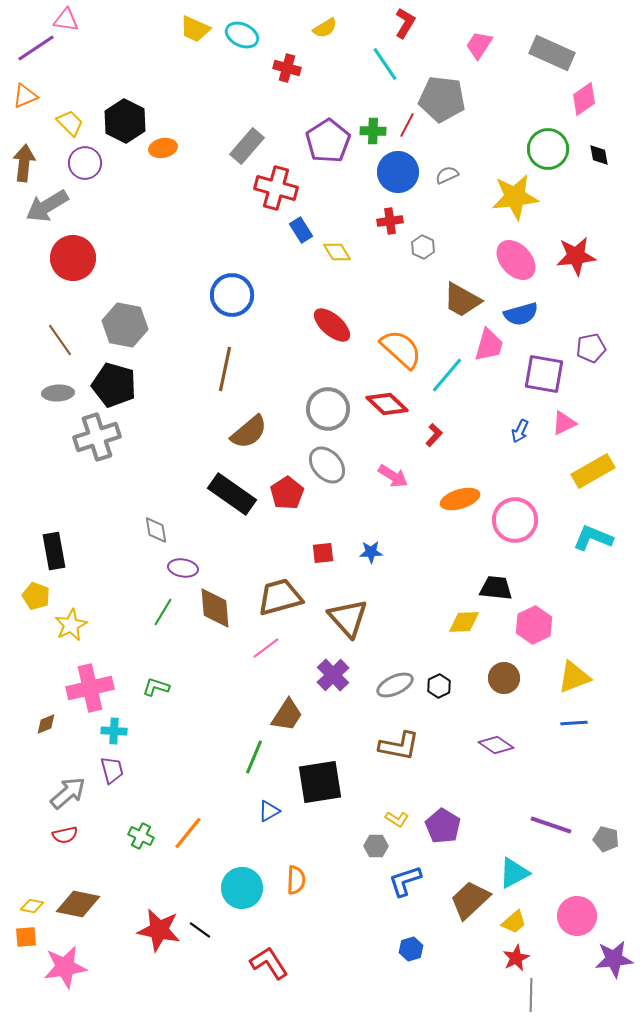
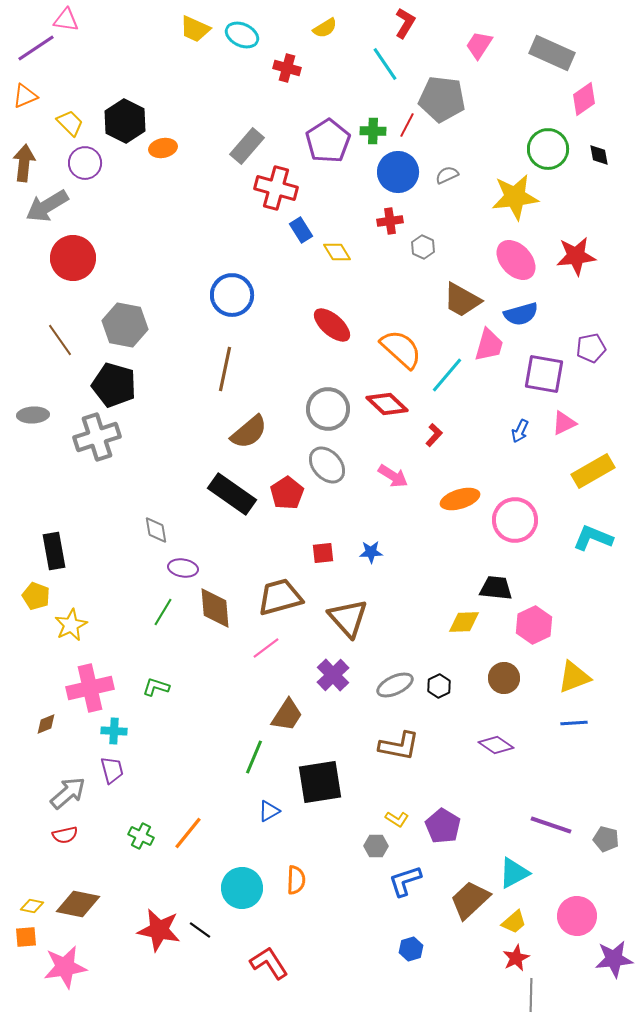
gray ellipse at (58, 393): moved 25 px left, 22 px down
